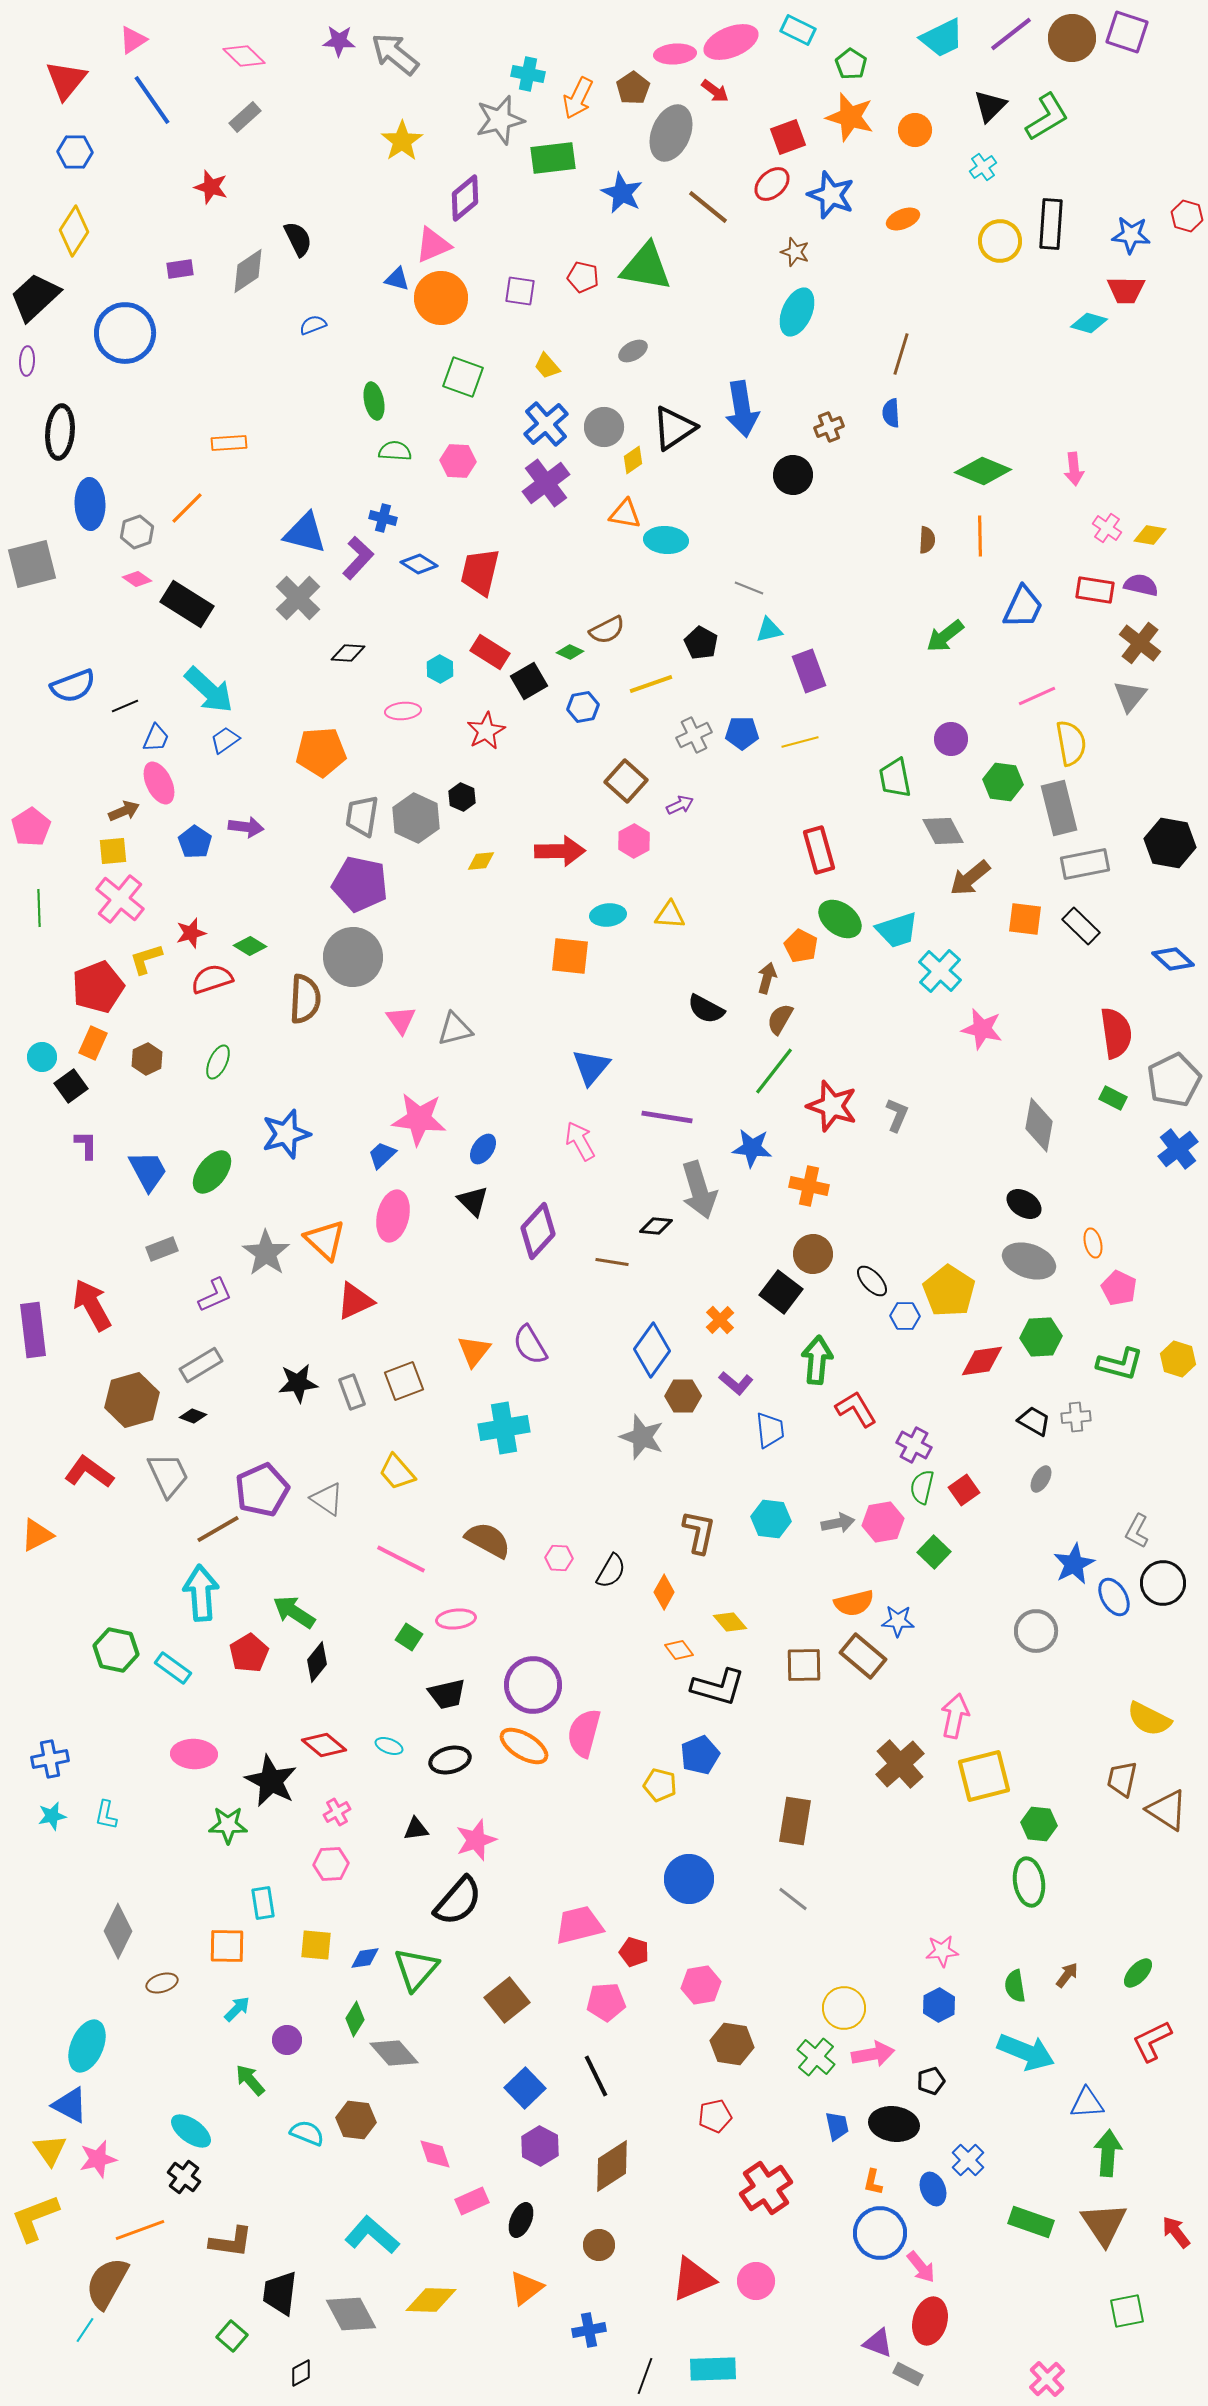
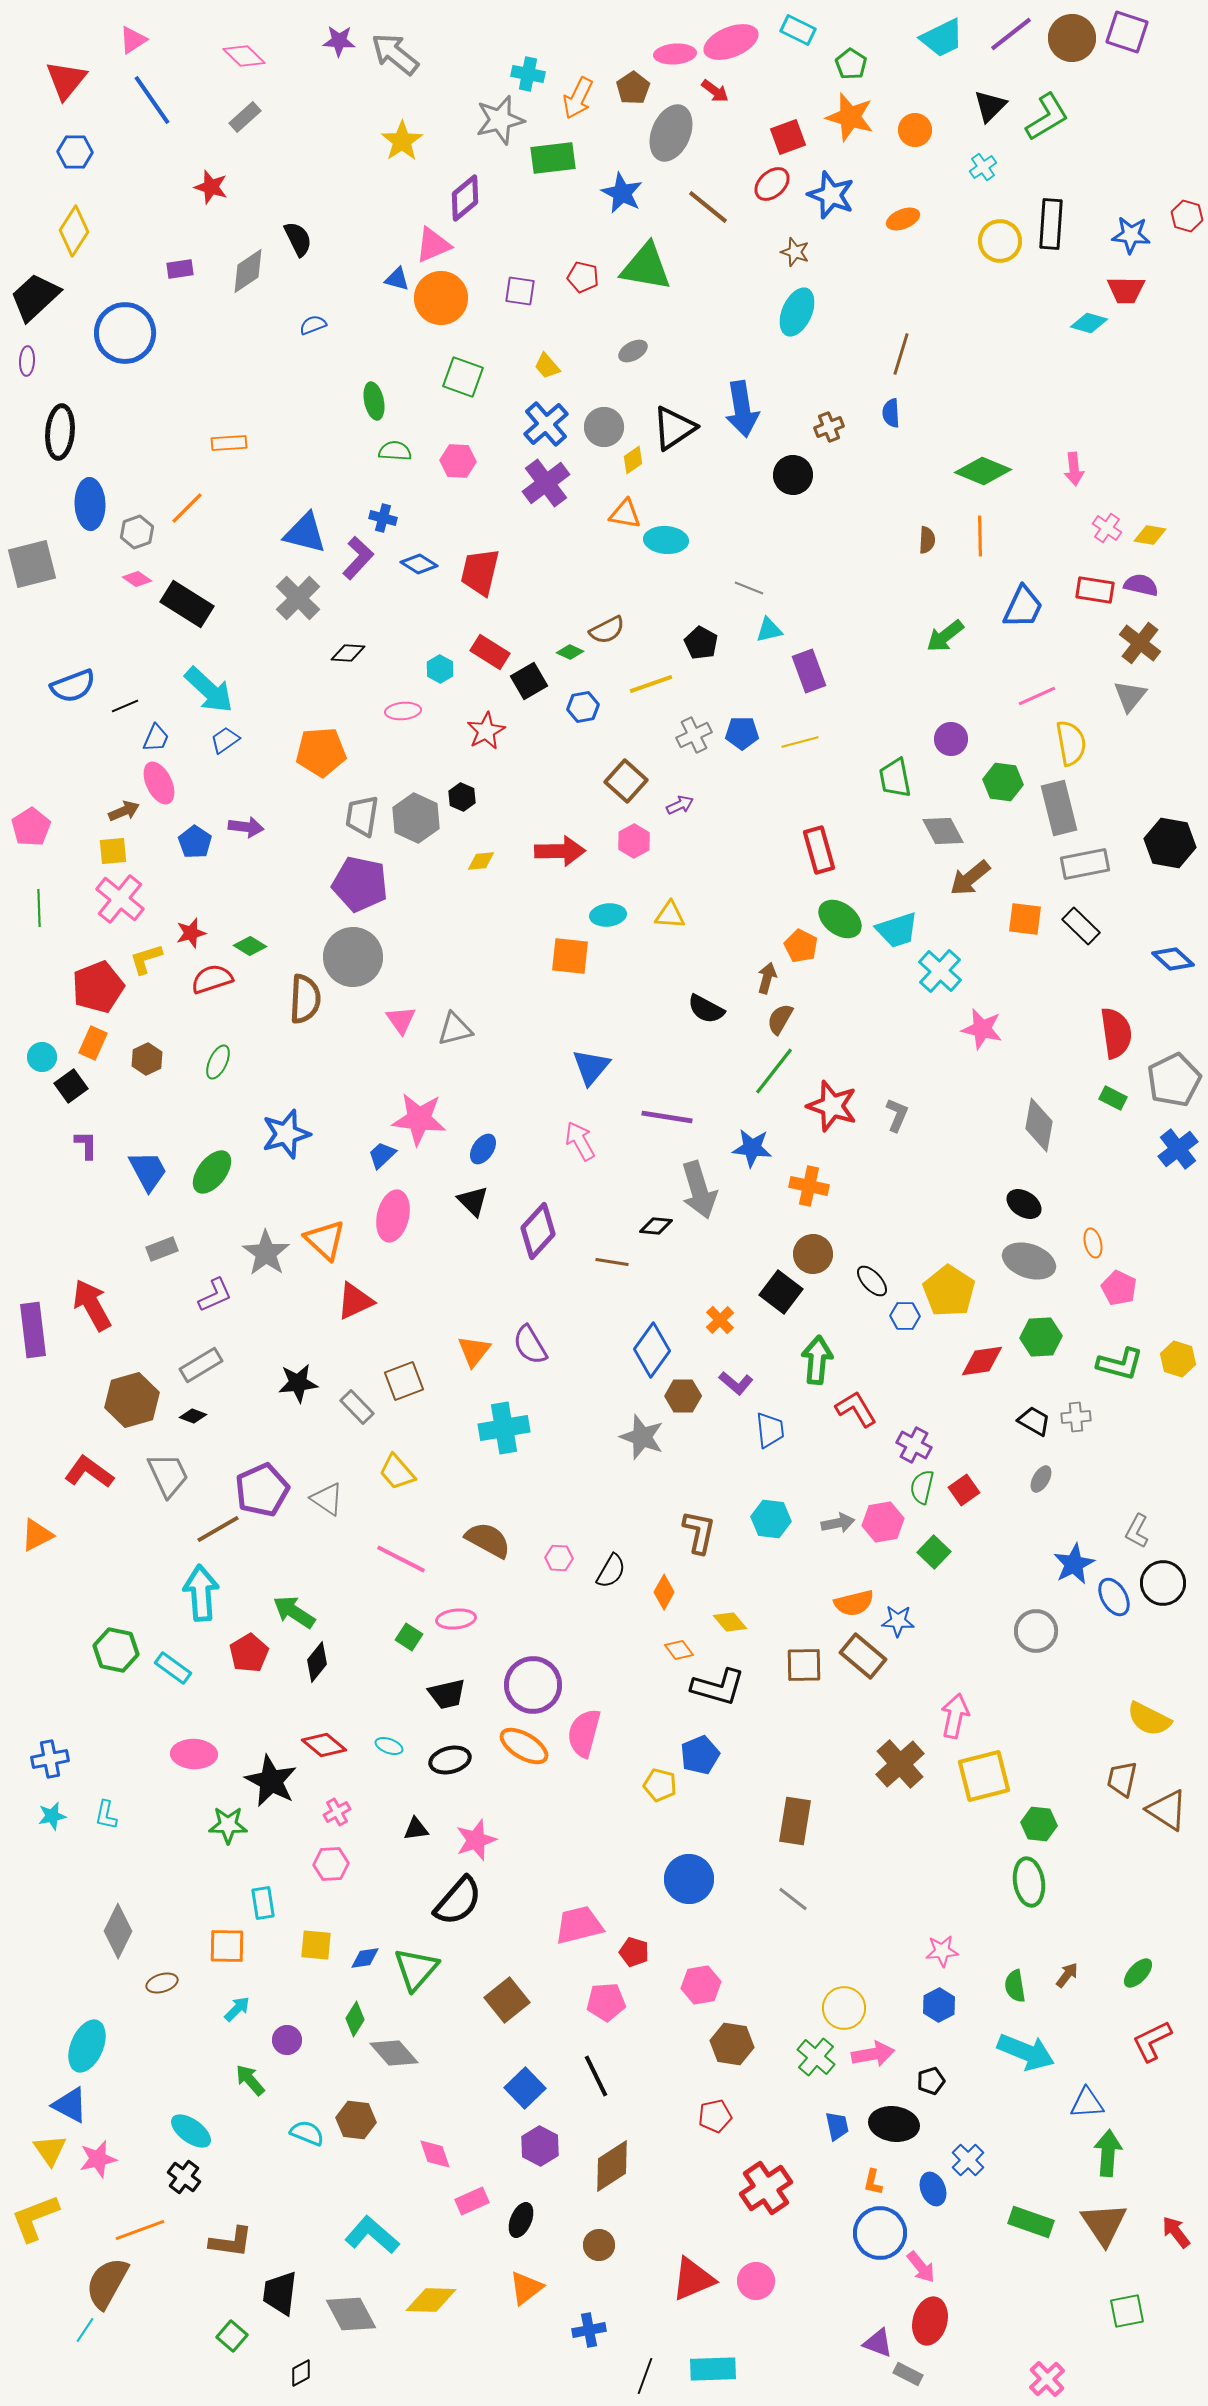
gray rectangle at (352, 1392): moved 5 px right, 15 px down; rotated 24 degrees counterclockwise
